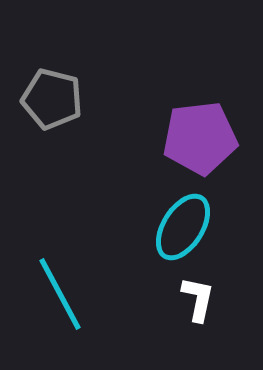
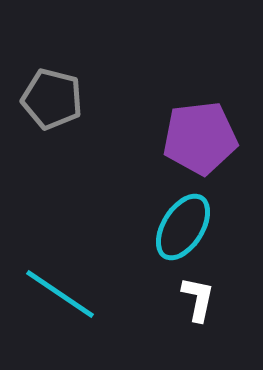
cyan line: rotated 28 degrees counterclockwise
